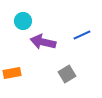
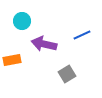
cyan circle: moved 1 px left
purple arrow: moved 1 px right, 2 px down
orange rectangle: moved 13 px up
